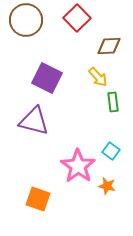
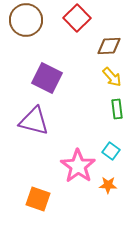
yellow arrow: moved 14 px right
green rectangle: moved 4 px right, 7 px down
orange star: moved 1 px right, 1 px up; rotated 12 degrees counterclockwise
